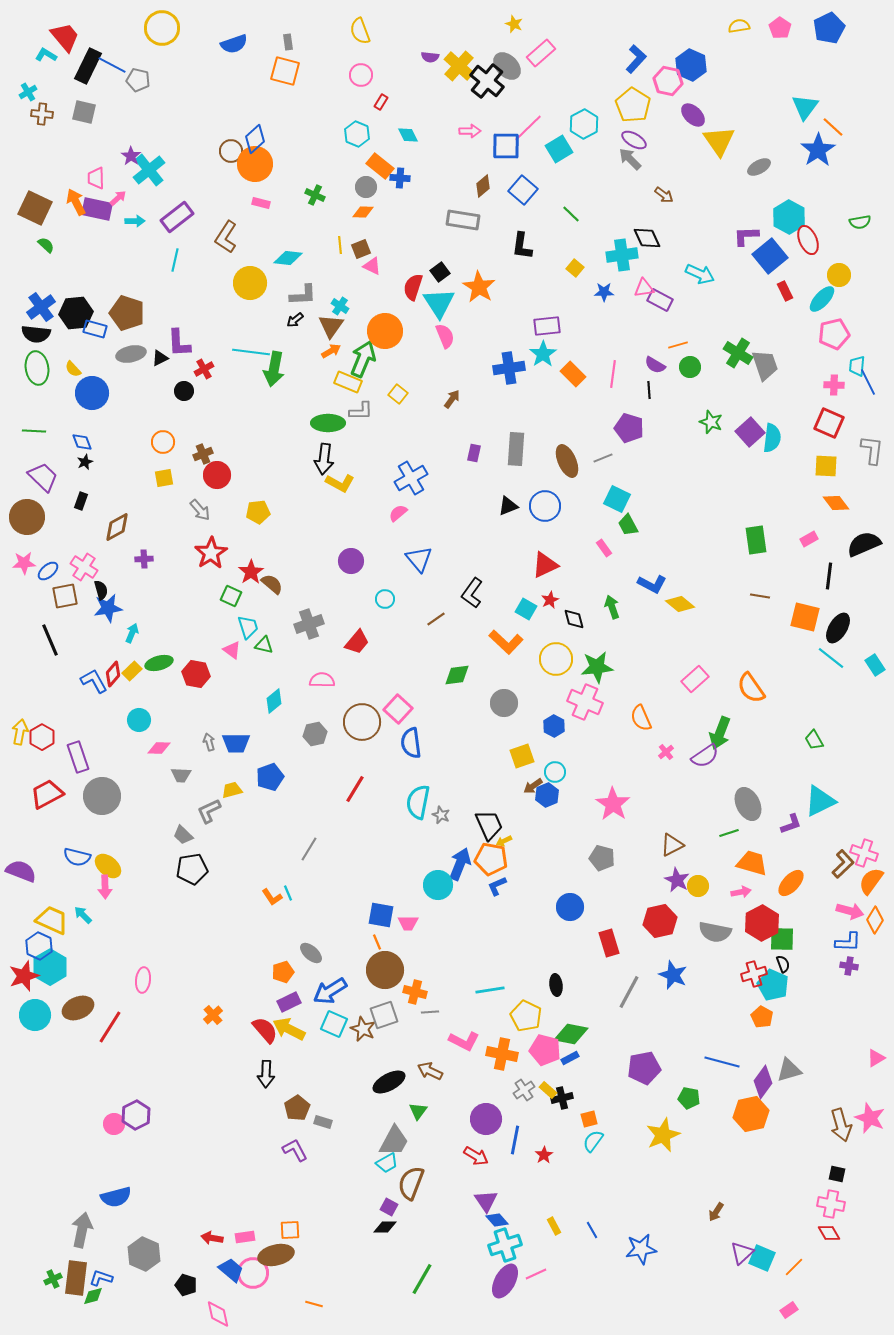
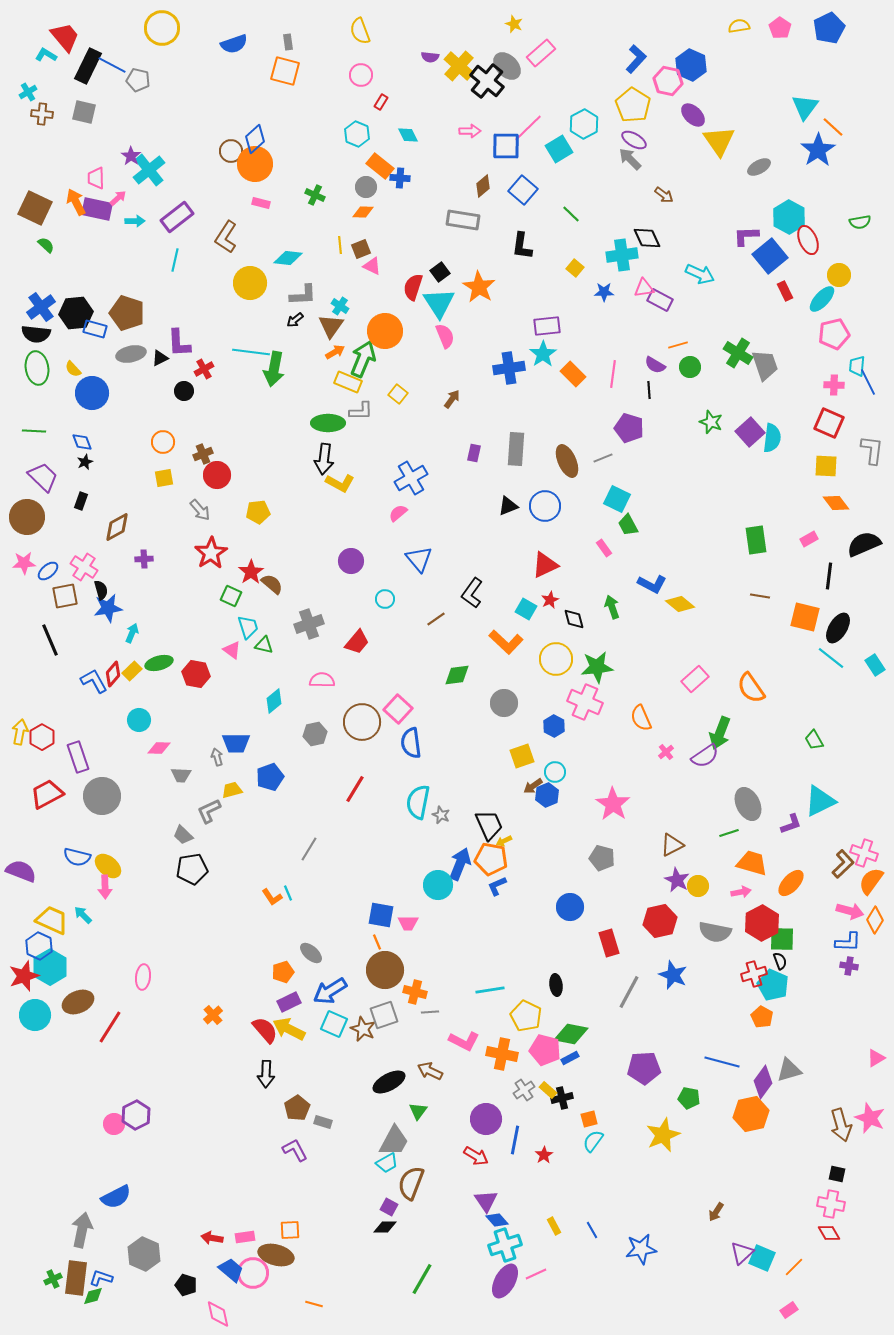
orange arrow at (331, 351): moved 4 px right, 1 px down
gray arrow at (209, 742): moved 8 px right, 15 px down
black semicircle at (783, 964): moved 3 px left, 3 px up
pink ellipse at (143, 980): moved 3 px up
brown ellipse at (78, 1008): moved 6 px up
purple pentagon at (644, 1068): rotated 8 degrees clockwise
blue semicircle at (116, 1197): rotated 12 degrees counterclockwise
brown ellipse at (276, 1255): rotated 28 degrees clockwise
